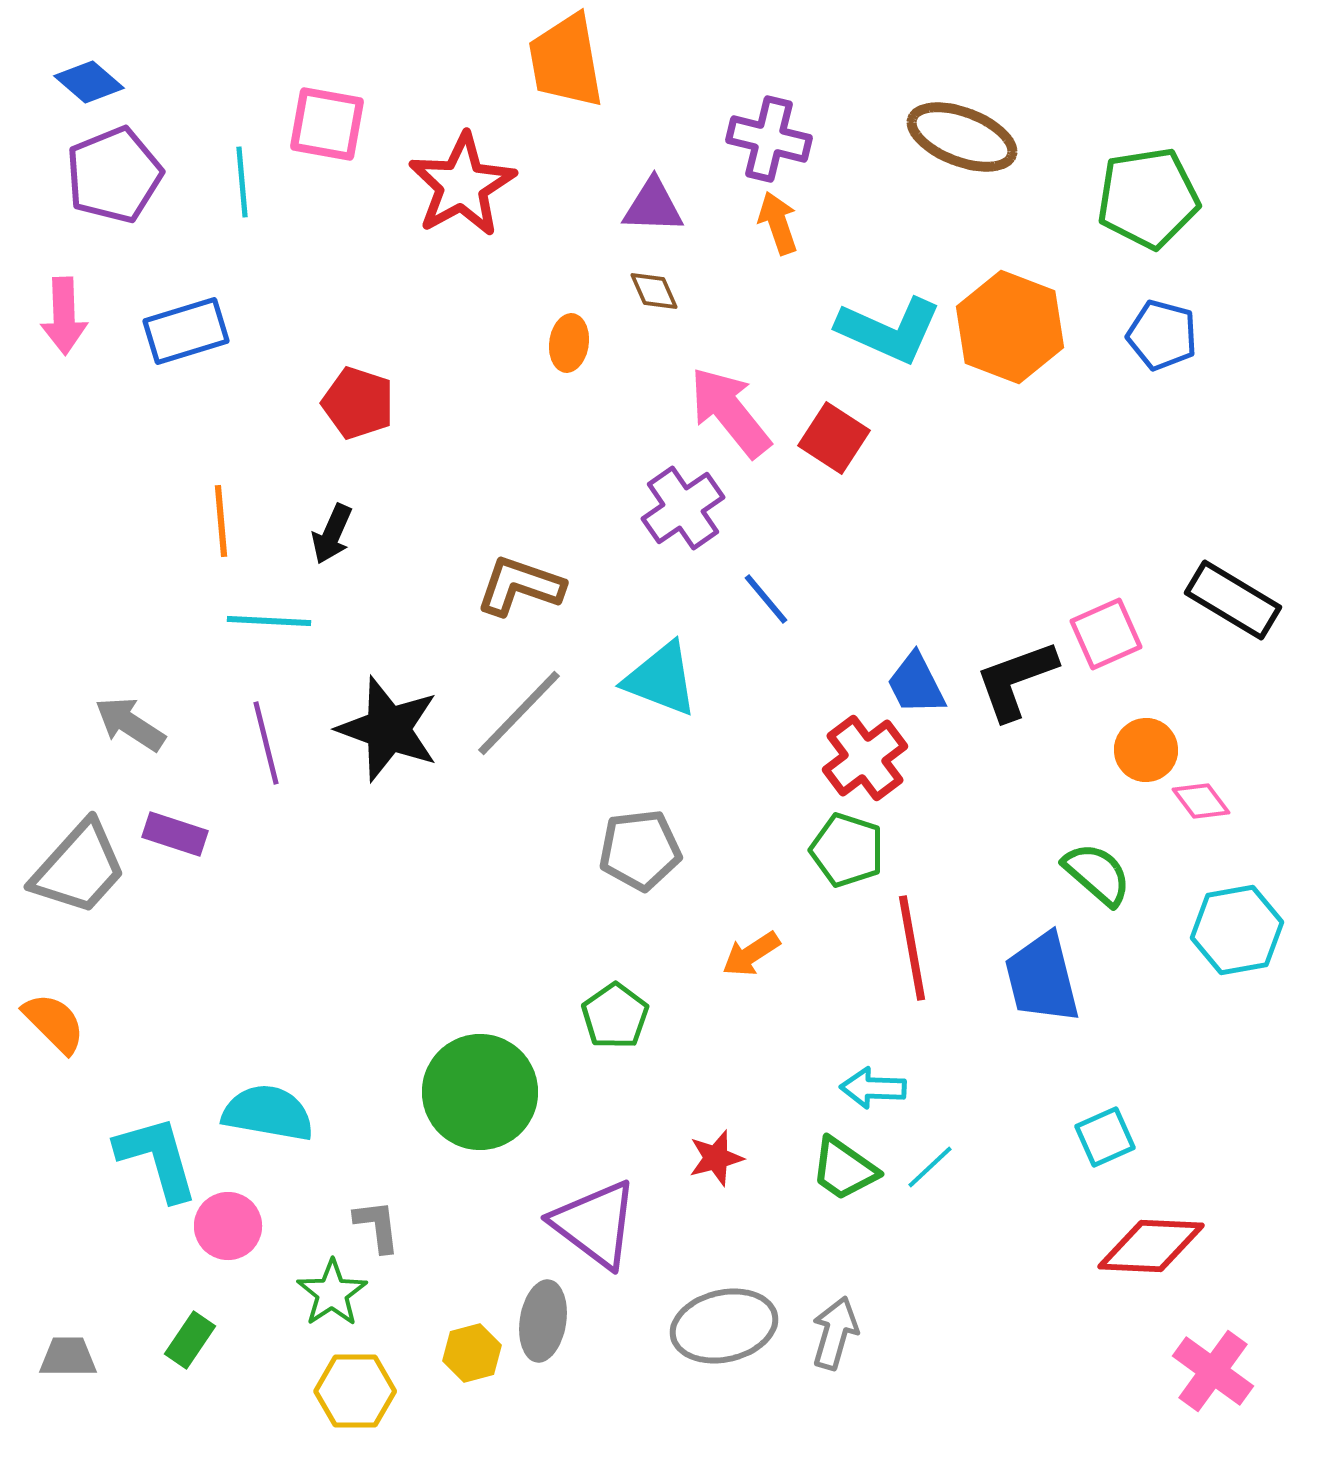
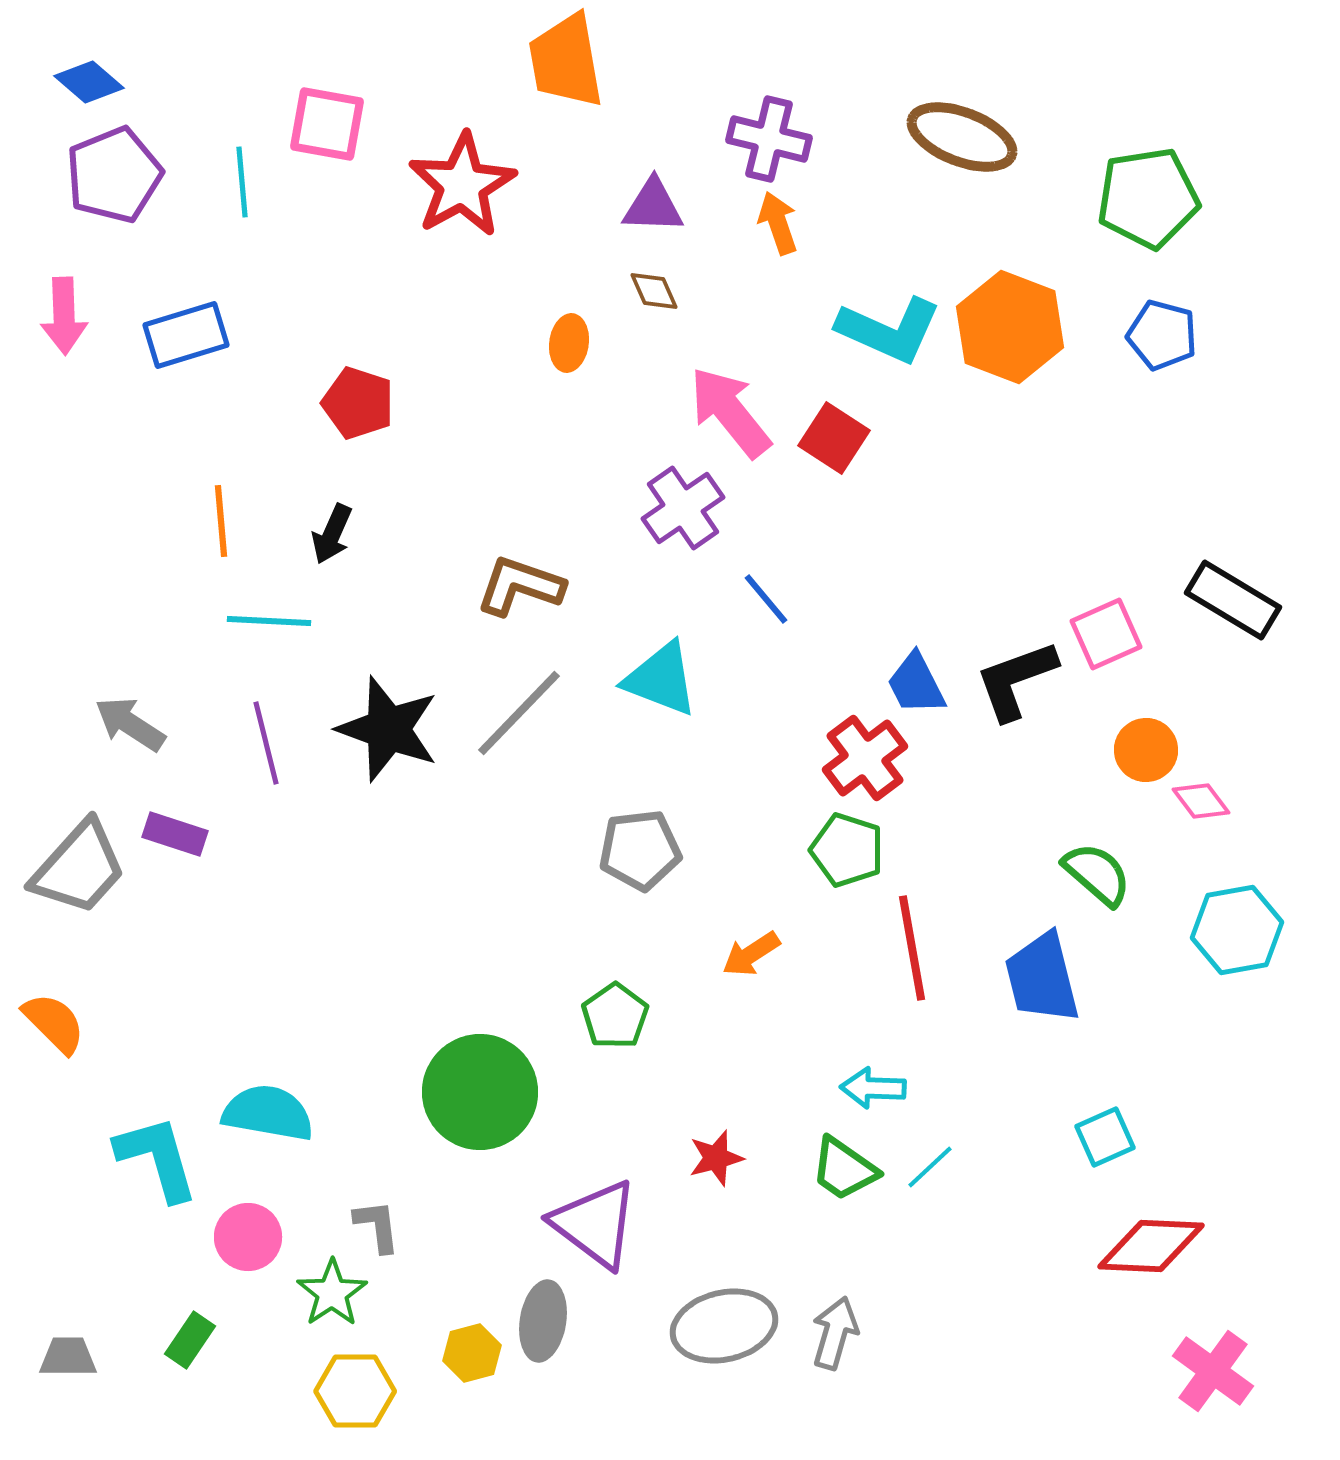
blue rectangle at (186, 331): moved 4 px down
pink circle at (228, 1226): moved 20 px right, 11 px down
